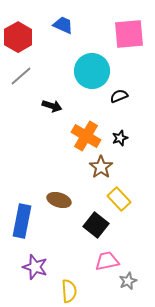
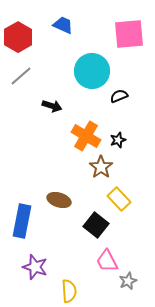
black star: moved 2 px left, 2 px down
pink trapezoid: rotated 105 degrees counterclockwise
